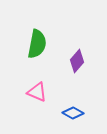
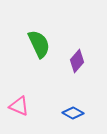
green semicircle: moved 2 px right; rotated 36 degrees counterclockwise
pink triangle: moved 18 px left, 14 px down
